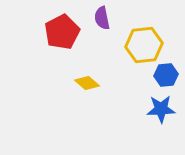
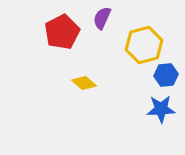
purple semicircle: rotated 35 degrees clockwise
yellow hexagon: rotated 9 degrees counterclockwise
yellow diamond: moved 3 px left
